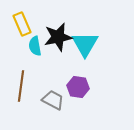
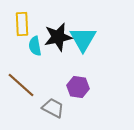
yellow rectangle: rotated 20 degrees clockwise
cyan triangle: moved 2 px left, 5 px up
brown line: moved 1 px up; rotated 56 degrees counterclockwise
gray trapezoid: moved 8 px down
